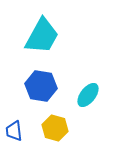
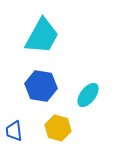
yellow hexagon: moved 3 px right
